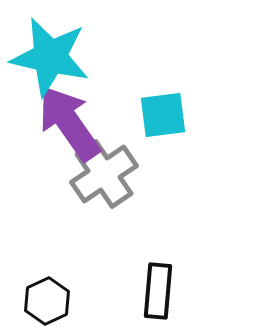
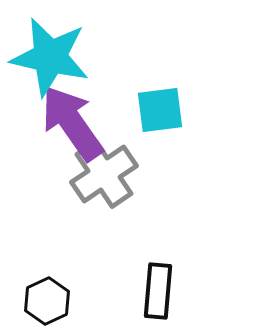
cyan square: moved 3 px left, 5 px up
purple arrow: moved 3 px right
